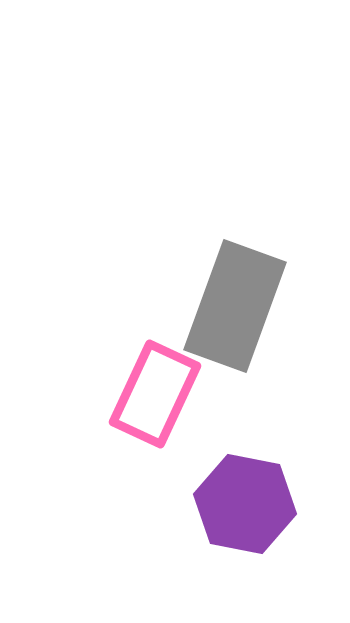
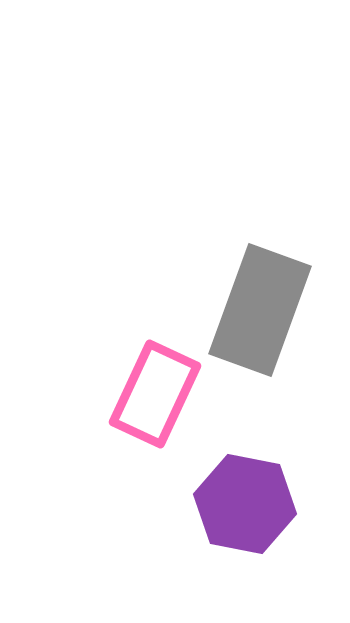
gray rectangle: moved 25 px right, 4 px down
